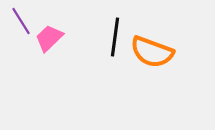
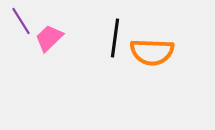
black line: moved 1 px down
orange semicircle: rotated 18 degrees counterclockwise
